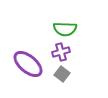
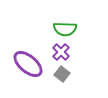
purple cross: rotated 30 degrees counterclockwise
